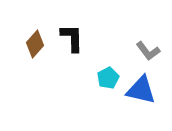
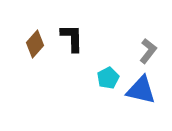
gray L-shape: rotated 105 degrees counterclockwise
